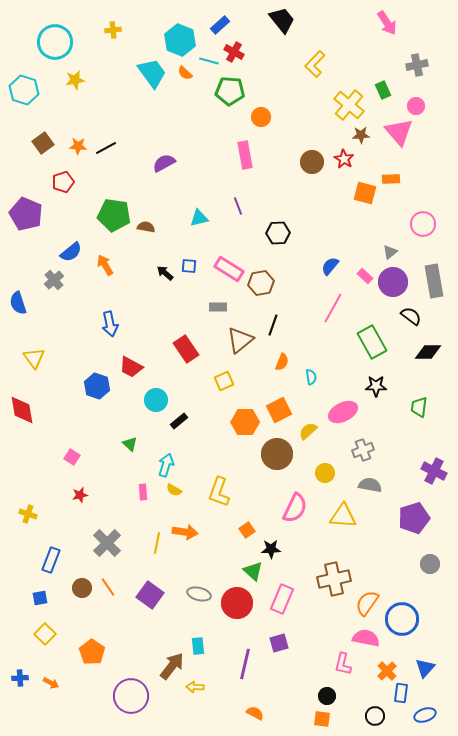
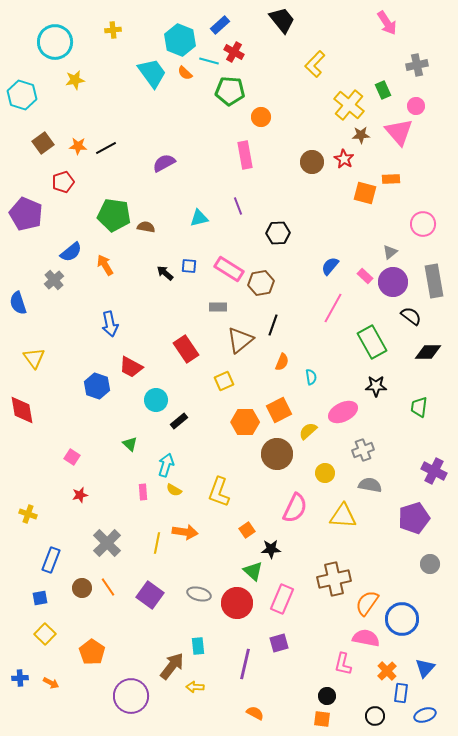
cyan hexagon at (24, 90): moved 2 px left, 5 px down
